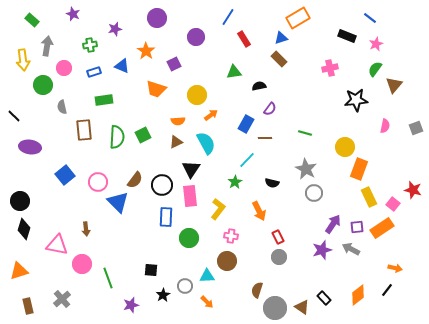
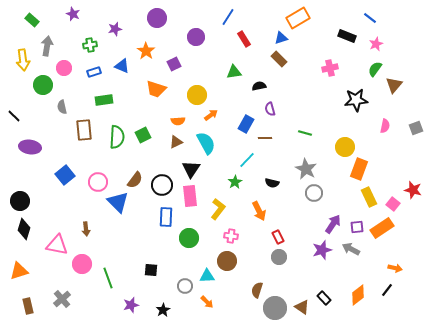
purple semicircle at (270, 109): rotated 128 degrees clockwise
black star at (163, 295): moved 15 px down
